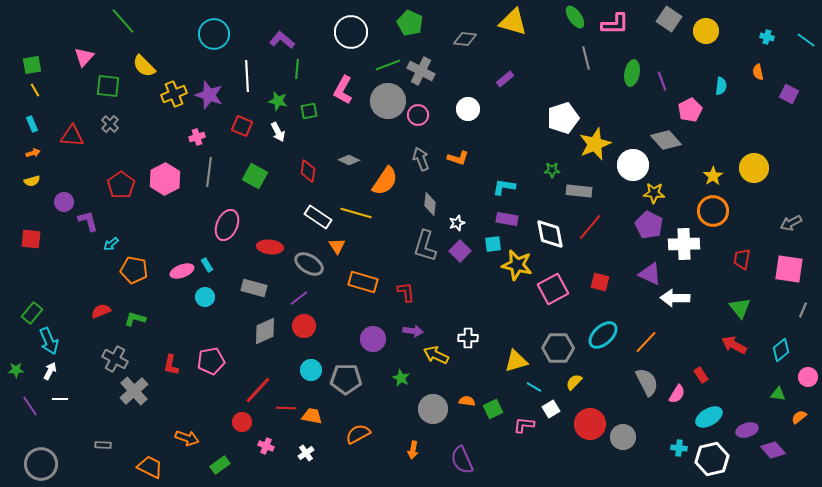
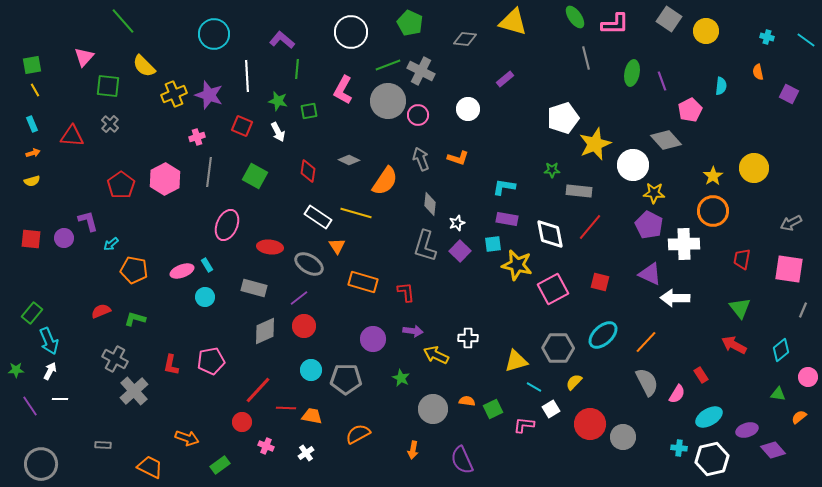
purple circle at (64, 202): moved 36 px down
